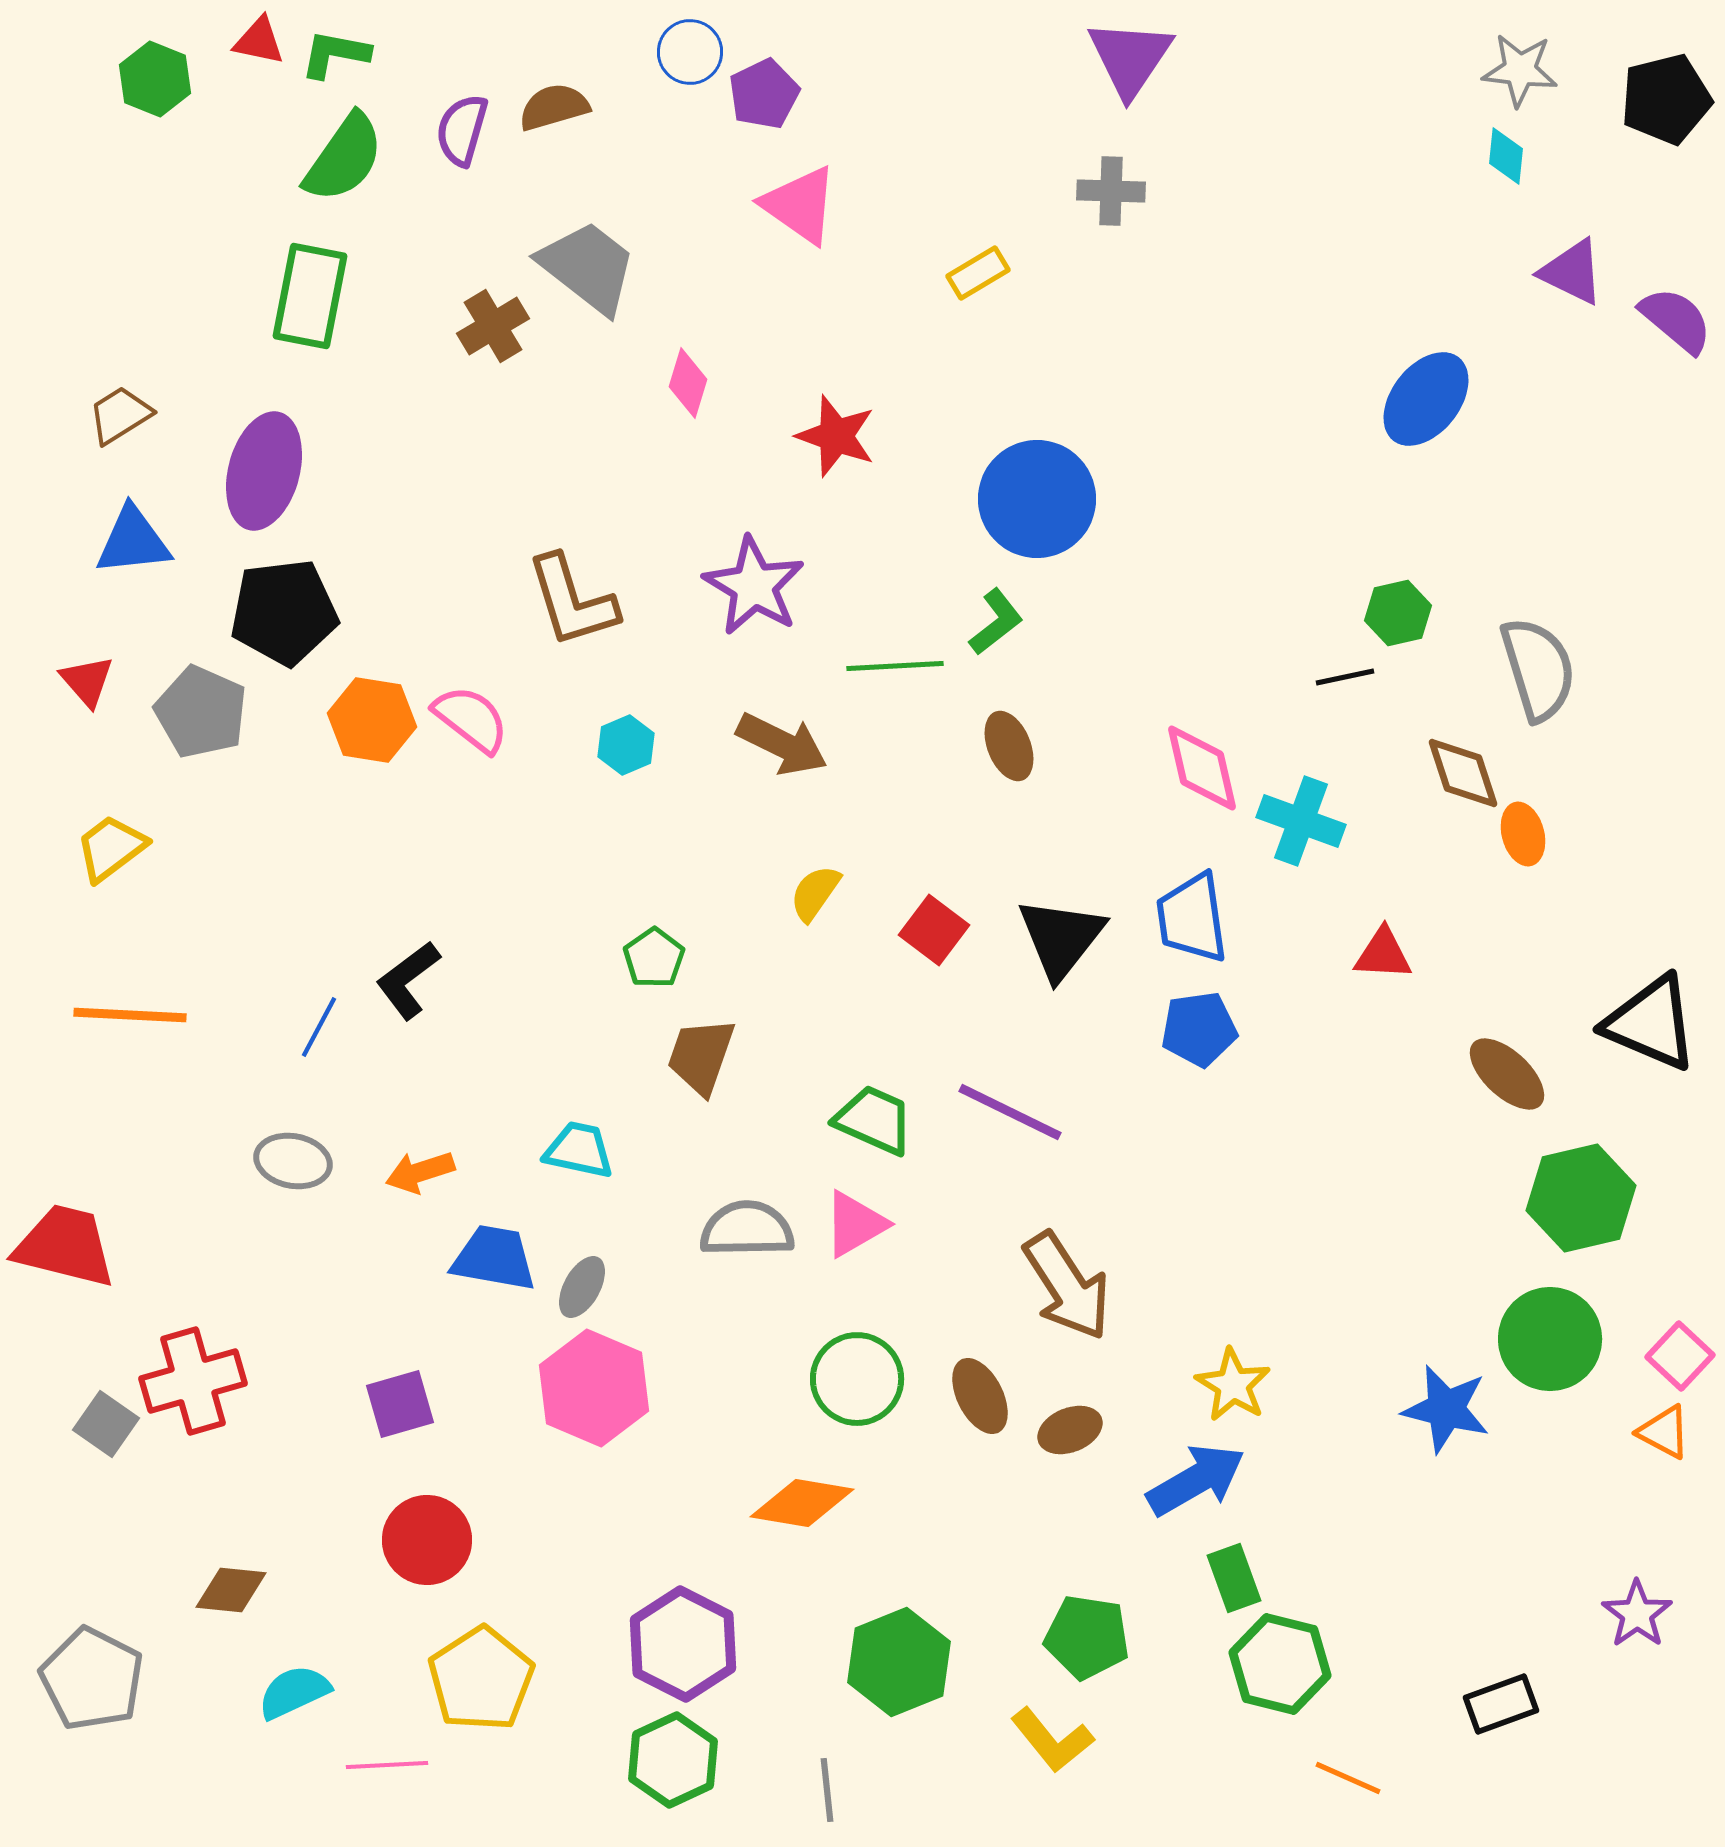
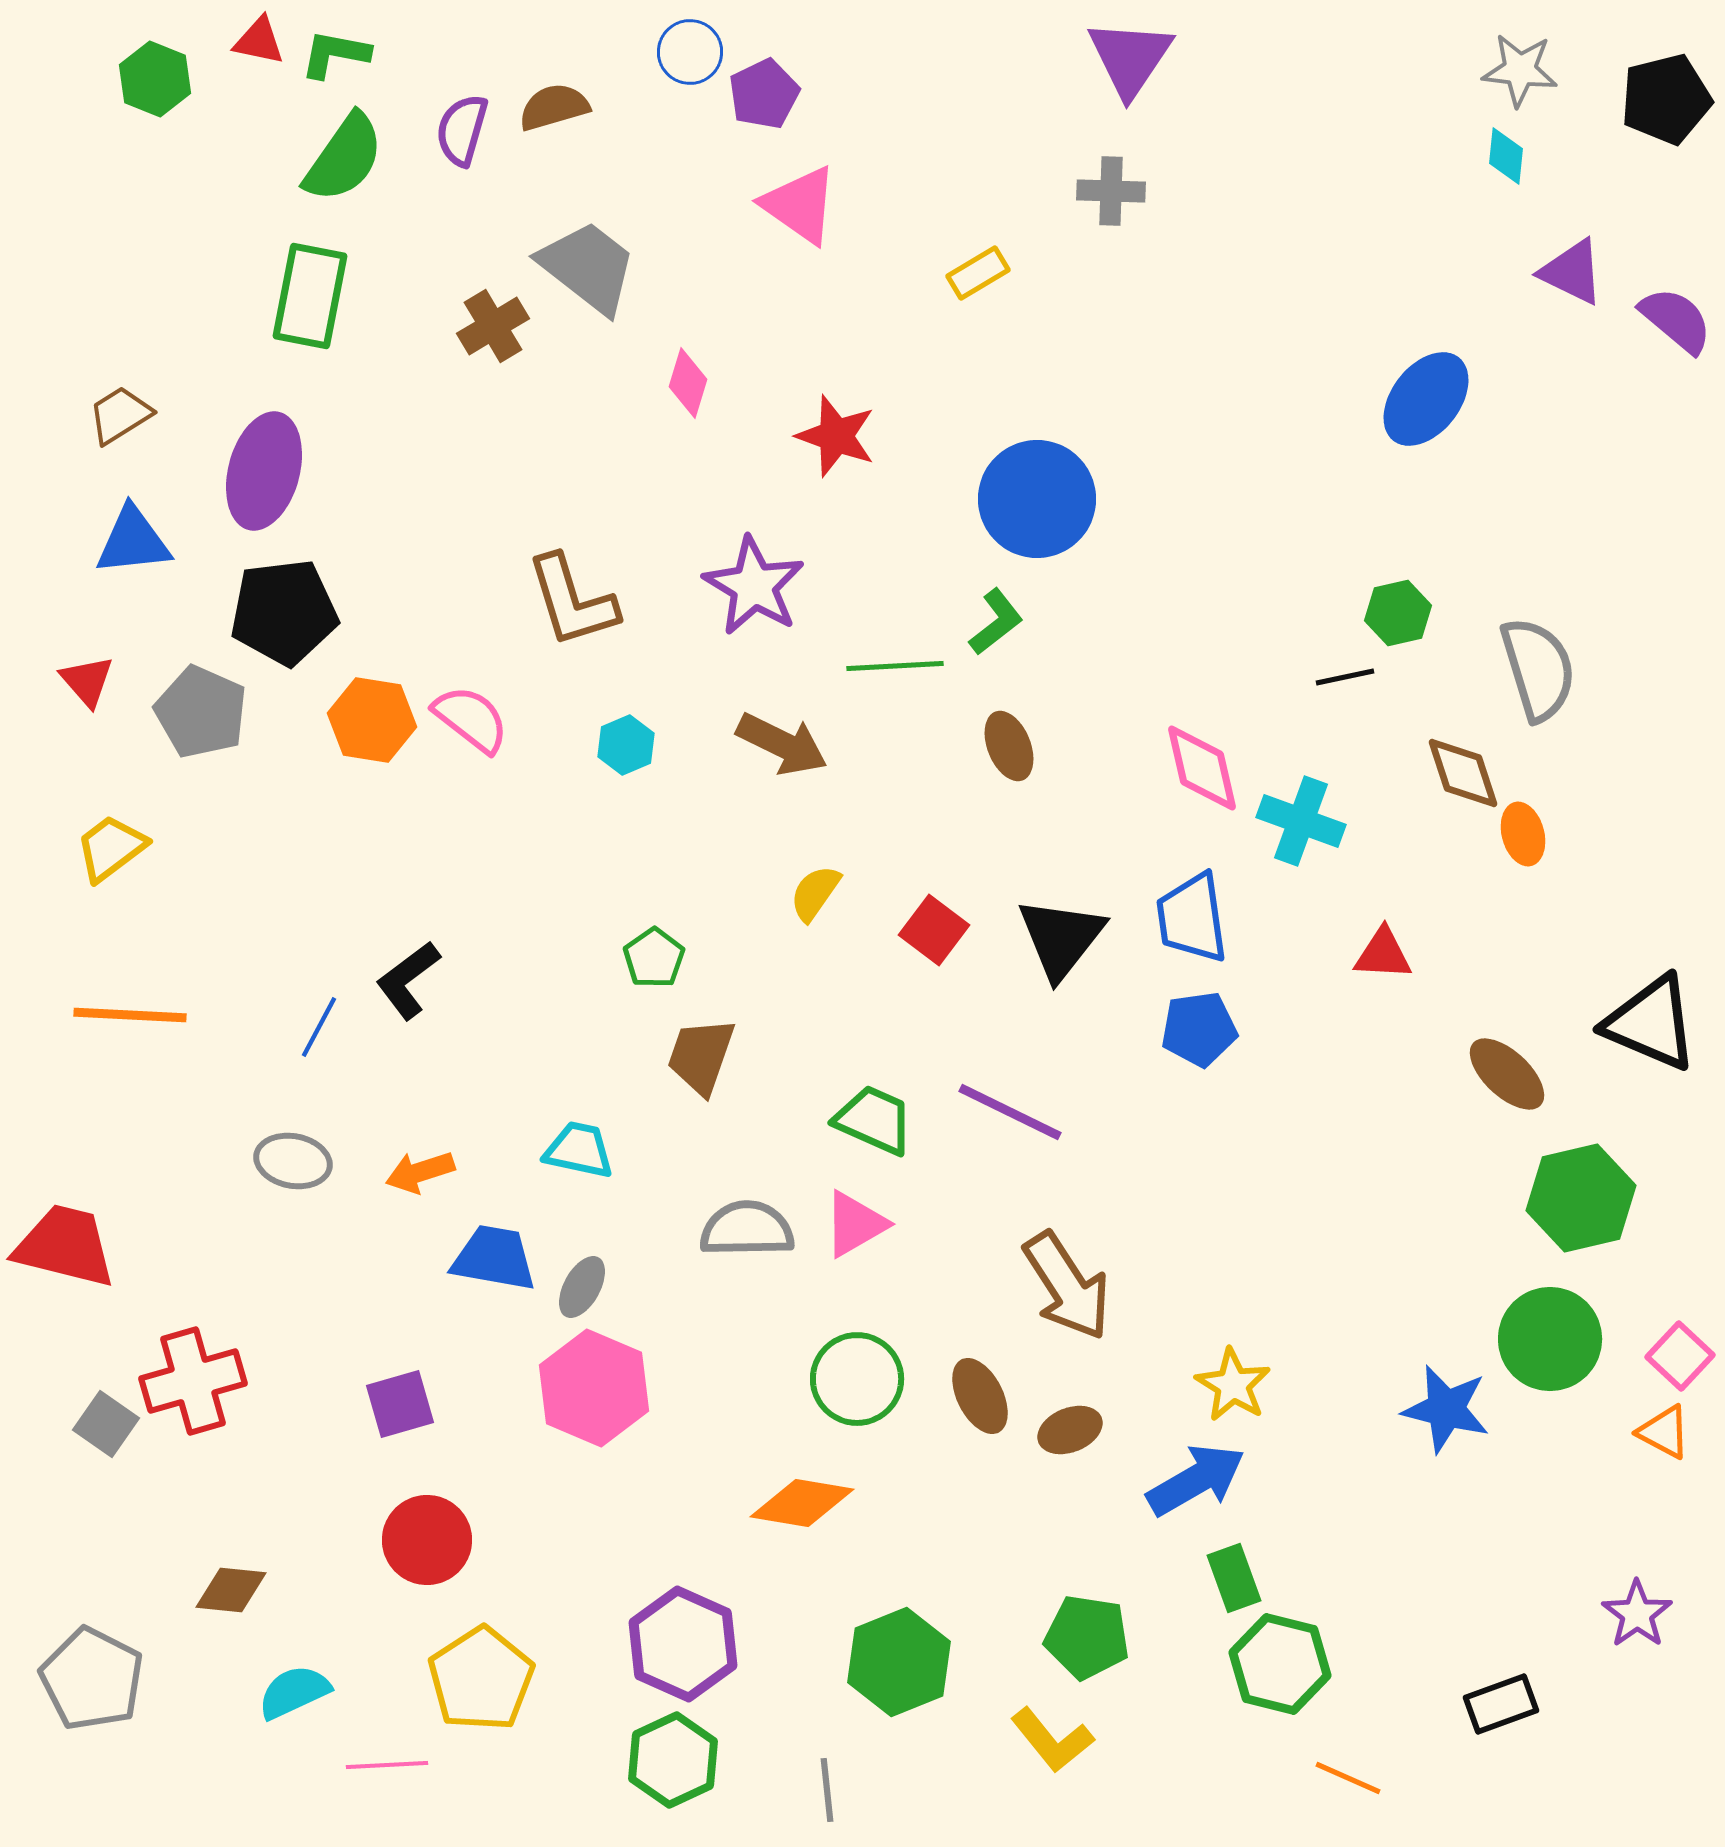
purple hexagon at (683, 1644): rotated 3 degrees counterclockwise
